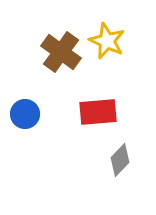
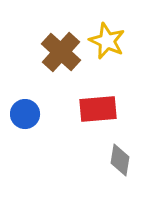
brown cross: rotated 6 degrees clockwise
red rectangle: moved 3 px up
gray diamond: rotated 36 degrees counterclockwise
